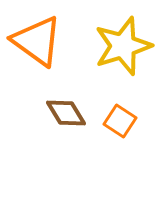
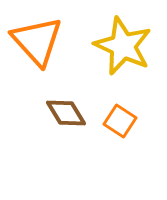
orange triangle: rotated 12 degrees clockwise
yellow star: rotated 30 degrees counterclockwise
